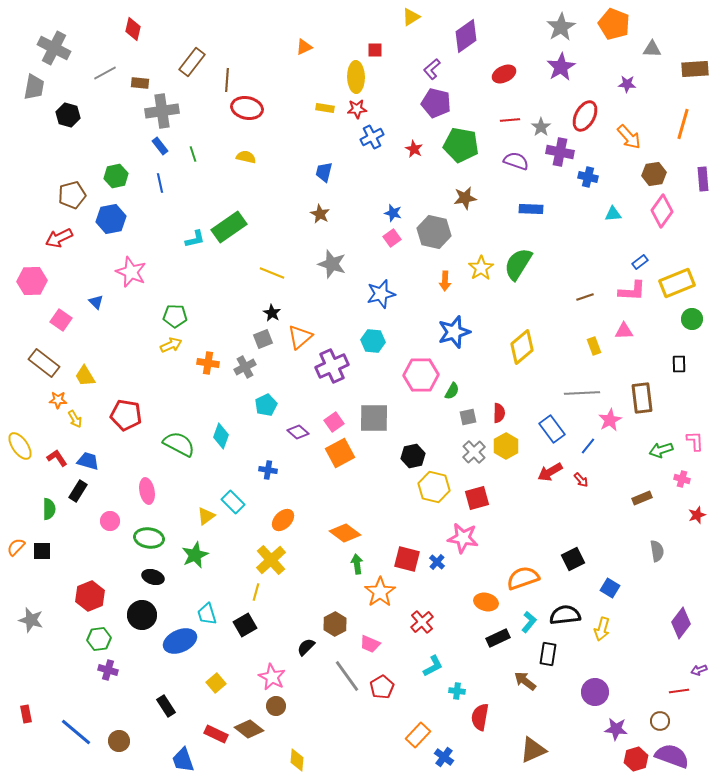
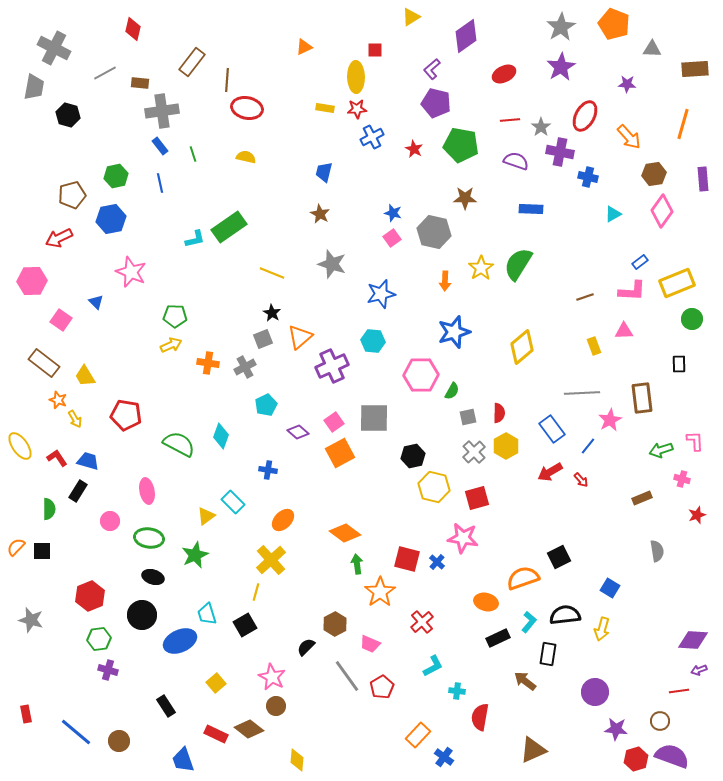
brown star at (465, 198): rotated 10 degrees clockwise
cyan triangle at (613, 214): rotated 24 degrees counterclockwise
orange star at (58, 400): rotated 18 degrees clockwise
black square at (573, 559): moved 14 px left, 2 px up
purple diamond at (681, 623): moved 12 px right, 17 px down; rotated 56 degrees clockwise
